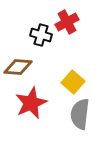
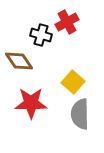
brown diamond: moved 1 px right, 6 px up; rotated 52 degrees clockwise
red star: rotated 24 degrees clockwise
gray semicircle: rotated 8 degrees counterclockwise
